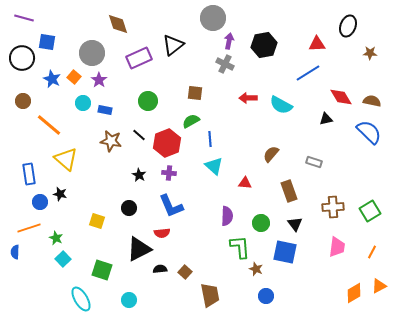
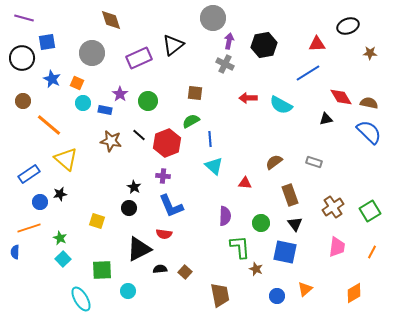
brown diamond at (118, 24): moved 7 px left, 4 px up
black ellipse at (348, 26): rotated 50 degrees clockwise
blue square at (47, 42): rotated 18 degrees counterclockwise
orange square at (74, 77): moved 3 px right, 6 px down; rotated 16 degrees counterclockwise
purple star at (99, 80): moved 21 px right, 14 px down
brown semicircle at (372, 101): moved 3 px left, 2 px down
brown semicircle at (271, 154): moved 3 px right, 8 px down; rotated 12 degrees clockwise
purple cross at (169, 173): moved 6 px left, 3 px down
blue rectangle at (29, 174): rotated 65 degrees clockwise
black star at (139, 175): moved 5 px left, 12 px down
brown rectangle at (289, 191): moved 1 px right, 4 px down
black star at (60, 194): rotated 24 degrees counterclockwise
brown cross at (333, 207): rotated 30 degrees counterclockwise
purple semicircle at (227, 216): moved 2 px left
red semicircle at (162, 233): moved 2 px right, 1 px down; rotated 14 degrees clockwise
green star at (56, 238): moved 4 px right
green square at (102, 270): rotated 20 degrees counterclockwise
orange triangle at (379, 286): moved 74 px left, 3 px down; rotated 14 degrees counterclockwise
brown trapezoid at (210, 295): moved 10 px right
blue circle at (266, 296): moved 11 px right
cyan circle at (129, 300): moved 1 px left, 9 px up
